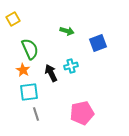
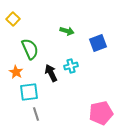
yellow square: rotated 16 degrees counterclockwise
orange star: moved 7 px left, 2 px down
pink pentagon: moved 19 px right
